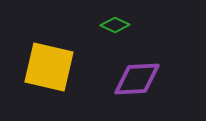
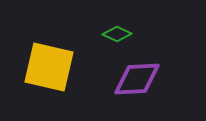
green diamond: moved 2 px right, 9 px down
